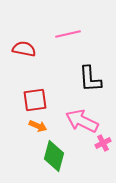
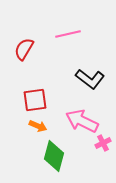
red semicircle: rotated 70 degrees counterclockwise
black L-shape: rotated 48 degrees counterclockwise
